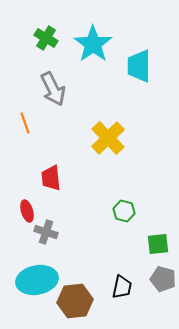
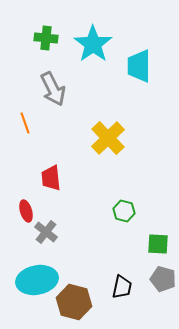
green cross: rotated 25 degrees counterclockwise
red ellipse: moved 1 px left
gray cross: rotated 20 degrees clockwise
green square: rotated 10 degrees clockwise
brown hexagon: moved 1 px left, 1 px down; rotated 20 degrees clockwise
